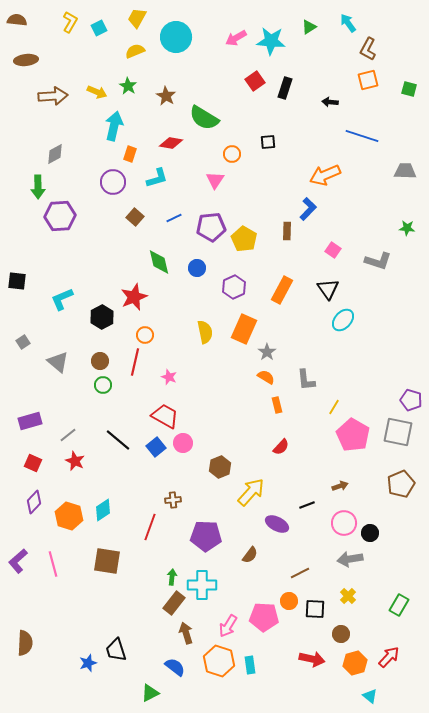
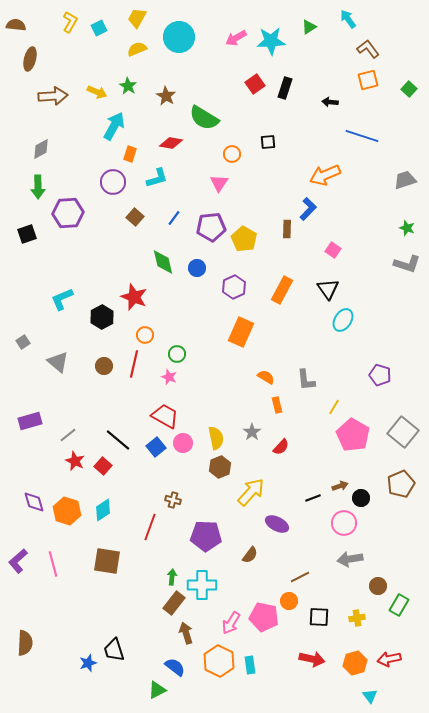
brown semicircle at (17, 20): moved 1 px left, 5 px down
cyan arrow at (348, 23): moved 4 px up
cyan circle at (176, 37): moved 3 px right
cyan star at (271, 41): rotated 8 degrees counterclockwise
brown L-shape at (368, 49): rotated 115 degrees clockwise
yellow semicircle at (135, 51): moved 2 px right, 2 px up
brown ellipse at (26, 60): moved 4 px right, 1 px up; rotated 70 degrees counterclockwise
red square at (255, 81): moved 3 px down
green square at (409, 89): rotated 28 degrees clockwise
cyan arrow at (114, 126): rotated 16 degrees clockwise
gray diamond at (55, 154): moved 14 px left, 5 px up
gray trapezoid at (405, 171): moved 9 px down; rotated 20 degrees counterclockwise
pink triangle at (215, 180): moved 4 px right, 3 px down
purple hexagon at (60, 216): moved 8 px right, 3 px up
blue line at (174, 218): rotated 28 degrees counterclockwise
green star at (407, 228): rotated 14 degrees clockwise
brown rectangle at (287, 231): moved 2 px up
gray L-shape at (378, 261): moved 29 px right, 3 px down
green diamond at (159, 262): moved 4 px right
black square at (17, 281): moved 10 px right, 47 px up; rotated 24 degrees counterclockwise
red star at (134, 297): rotated 28 degrees counterclockwise
cyan ellipse at (343, 320): rotated 10 degrees counterclockwise
orange rectangle at (244, 329): moved 3 px left, 3 px down
yellow semicircle at (205, 332): moved 11 px right, 106 px down
gray star at (267, 352): moved 15 px left, 80 px down
brown circle at (100, 361): moved 4 px right, 5 px down
red line at (135, 362): moved 1 px left, 2 px down
green circle at (103, 385): moved 74 px right, 31 px up
purple pentagon at (411, 400): moved 31 px left, 25 px up
gray square at (398, 432): moved 5 px right; rotated 28 degrees clockwise
red square at (33, 463): moved 70 px right, 3 px down; rotated 18 degrees clockwise
brown cross at (173, 500): rotated 21 degrees clockwise
purple diamond at (34, 502): rotated 60 degrees counterclockwise
black line at (307, 505): moved 6 px right, 7 px up
orange hexagon at (69, 516): moved 2 px left, 5 px up
black circle at (370, 533): moved 9 px left, 35 px up
brown line at (300, 573): moved 4 px down
yellow cross at (348, 596): moved 9 px right, 22 px down; rotated 35 degrees clockwise
black square at (315, 609): moved 4 px right, 8 px down
pink pentagon at (264, 617): rotated 8 degrees clockwise
pink arrow at (228, 626): moved 3 px right, 3 px up
brown circle at (341, 634): moved 37 px right, 48 px up
black trapezoid at (116, 650): moved 2 px left
red arrow at (389, 657): moved 2 px down; rotated 145 degrees counterclockwise
orange hexagon at (219, 661): rotated 8 degrees clockwise
green triangle at (150, 693): moved 7 px right, 3 px up
cyan triangle at (370, 696): rotated 14 degrees clockwise
